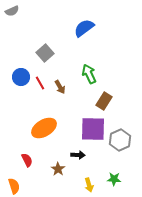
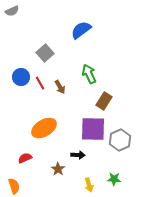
blue semicircle: moved 3 px left, 2 px down
red semicircle: moved 2 px left, 2 px up; rotated 88 degrees counterclockwise
